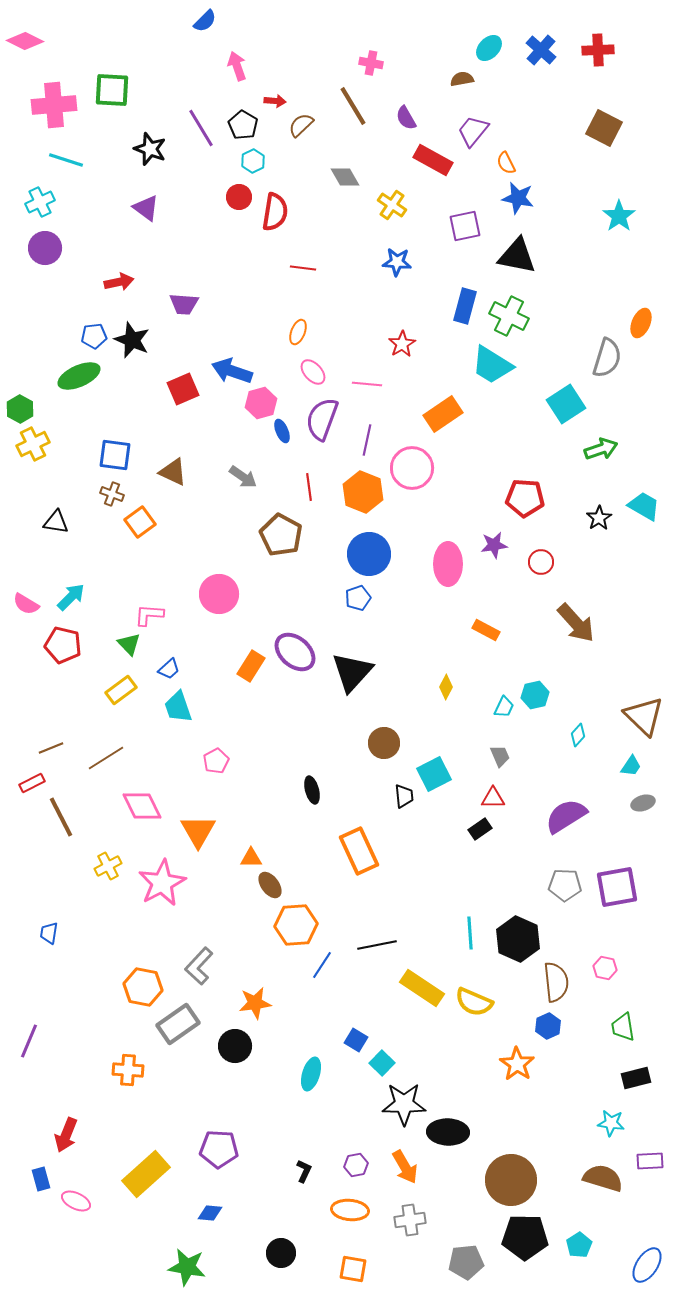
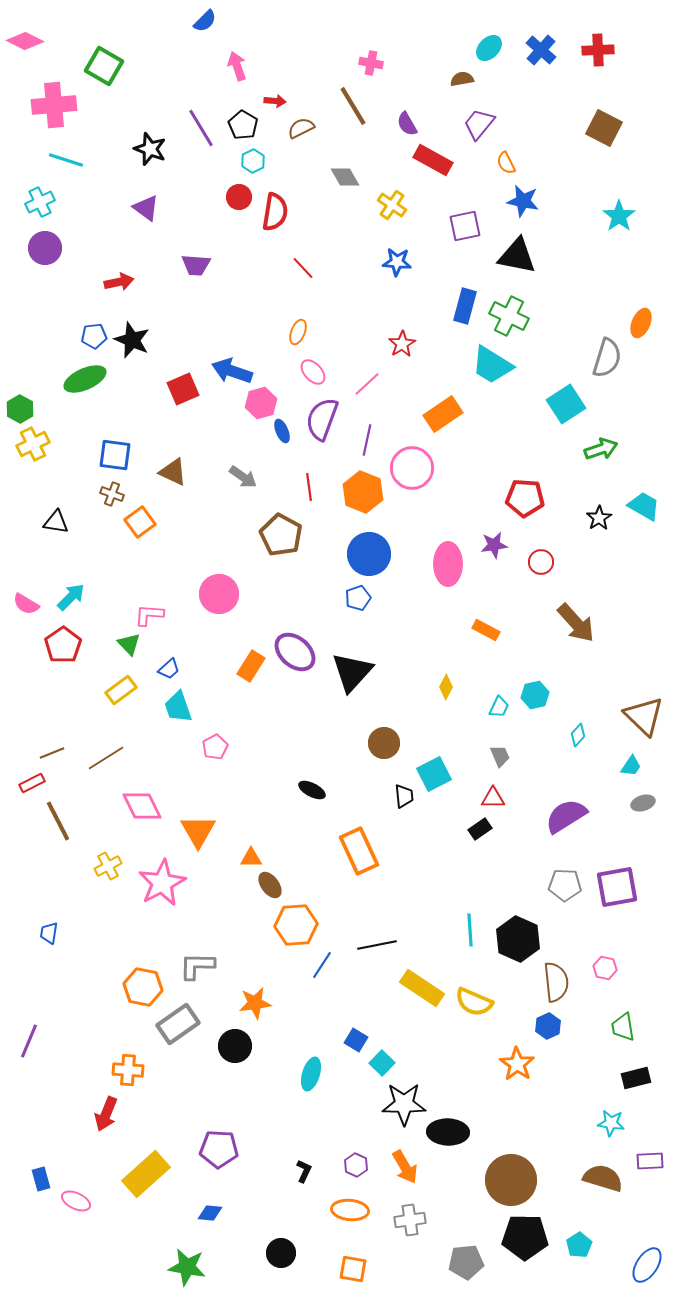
green square at (112, 90): moved 8 px left, 24 px up; rotated 27 degrees clockwise
purple semicircle at (406, 118): moved 1 px right, 6 px down
brown semicircle at (301, 125): moved 3 px down; rotated 16 degrees clockwise
purple trapezoid at (473, 131): moved 6 px right, 7 px up
blue star at (518, 198): moved 5 px right, 3 px down
red line at (303, 268): rotated 40 degrees clockwise
purple trapezoid at (184, 304): moved 12 px right, 39 px up
green ellipse at (79, 376): moved 6 px right, 3 px down
pink line at (367, 384): rotated 48 degrees counterclockwise
red pentagon at (63, 645): rotated 24 degrees clockwise
cyan trapezoid at (504, 707): moved 5 px left
brown line at (51, 748): moved 1 px right, 5 px down
pink pentagon at (216, 761): moved 1 px left, 14 px up
black ellipse at (312, 790): rotated 48 degrees counterclockwise
brown line at (61, 817): moved 3 px left, 4 px down
cyan line at (470, 933): moved 3 px up
gray L-shape at (199, 966): moved 2 px left; rotated 48 degrees clockwise
red arrow at (66, 1135): moved 40 px right, 21 px up
purple hexagon at (356, 1165): rotated 25 degrees counterclockwise
